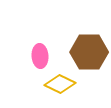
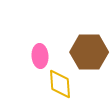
yellow diamond: rotated 60 degrees clockwise
